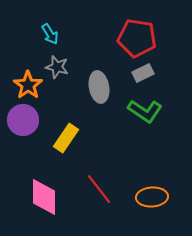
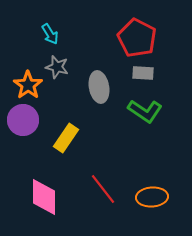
red pentagon: rotated 18 degrees clockwise
gray rectangle: rotated 30 degrees clockwise
red line: moved 4 px right
